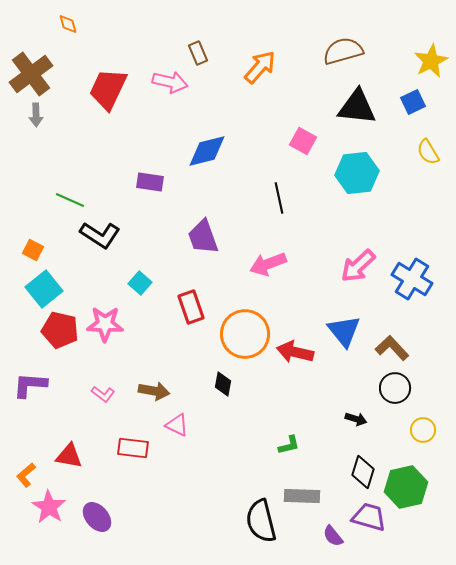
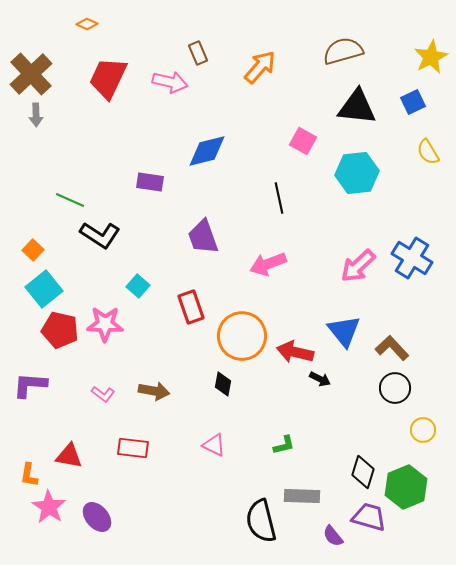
orange diamond at (68, 24): moved 19 px right; rotated 50 degrees counterclockwise
yellow star at (431, 61): moved 4 px up
brown cross at (31, 74): rotated 6 degrees counterclockwise
red trapezoid at (108, 89): moved 11 px up
orange square at (33, 250): rotated 15 degrees clockwise
blue cross at (412, 279): moved 21 px up
cyan square at (140, 283): moved 2 px left, 3 px down
orange circle at (245, 334): moved 3 px left, 2 px down
black arrow at (356, 419): moved 36 px left, 40 px up; rotated 10 degrees clockwise
pink triangle at (177, 425): moved 37 px right, 20 px down
green L-shape at (289, 445): moved 5 px left
orange L-shape at (26, 475): moved 3 px right; rotated 40 degrees counterclockwise
green hexagon at (406, 487): rotated 9 degrees counterclockwise
